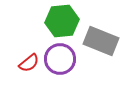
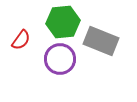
green hexagon: moved 1 px right, 1 px down
red semicircle: moved 8 px left, 23 px up; rotated 15 degrees counterclockwise
